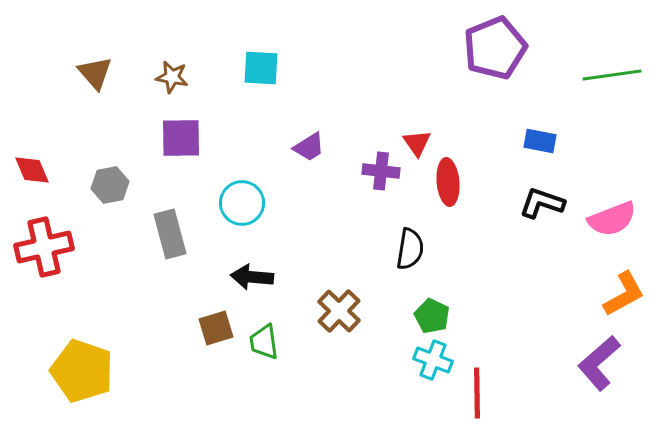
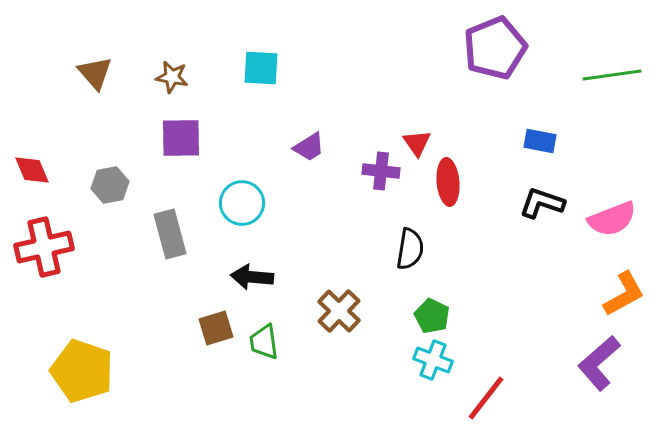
red line: moved 9 px right, 5 px down; rotated 39 degrees clockwise
